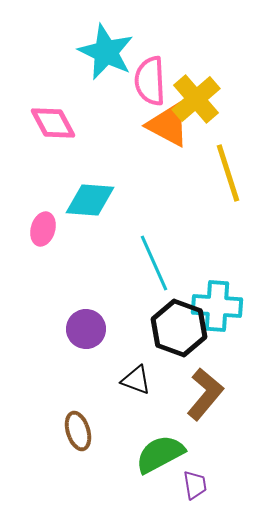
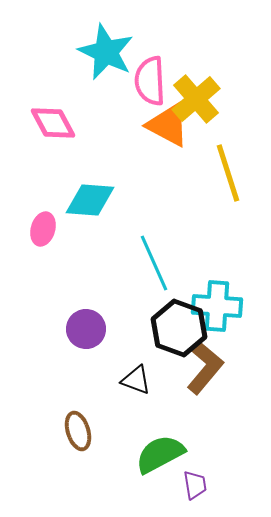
brown L-shape: moved 26 px up
